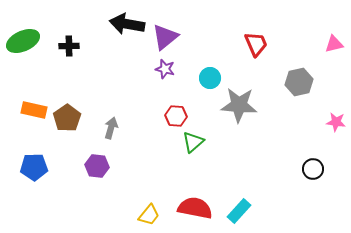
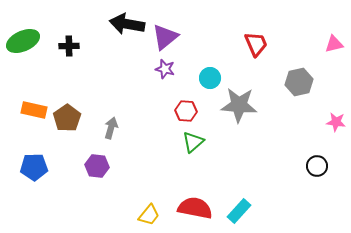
red hexagon: moved 10 px right, 5 px up
black circle: moved 4 px right, 3 px up
